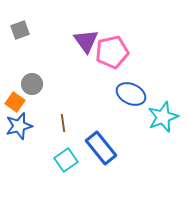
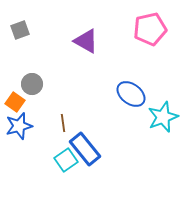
purple triangle: rotated 24 degrees counterclockwise
pink pentagon: moved 38 px right, 23 px up
blue ellipse: rotated 12 degrees clockwise
blue rectangle: moved 16 px left, 1 px down
